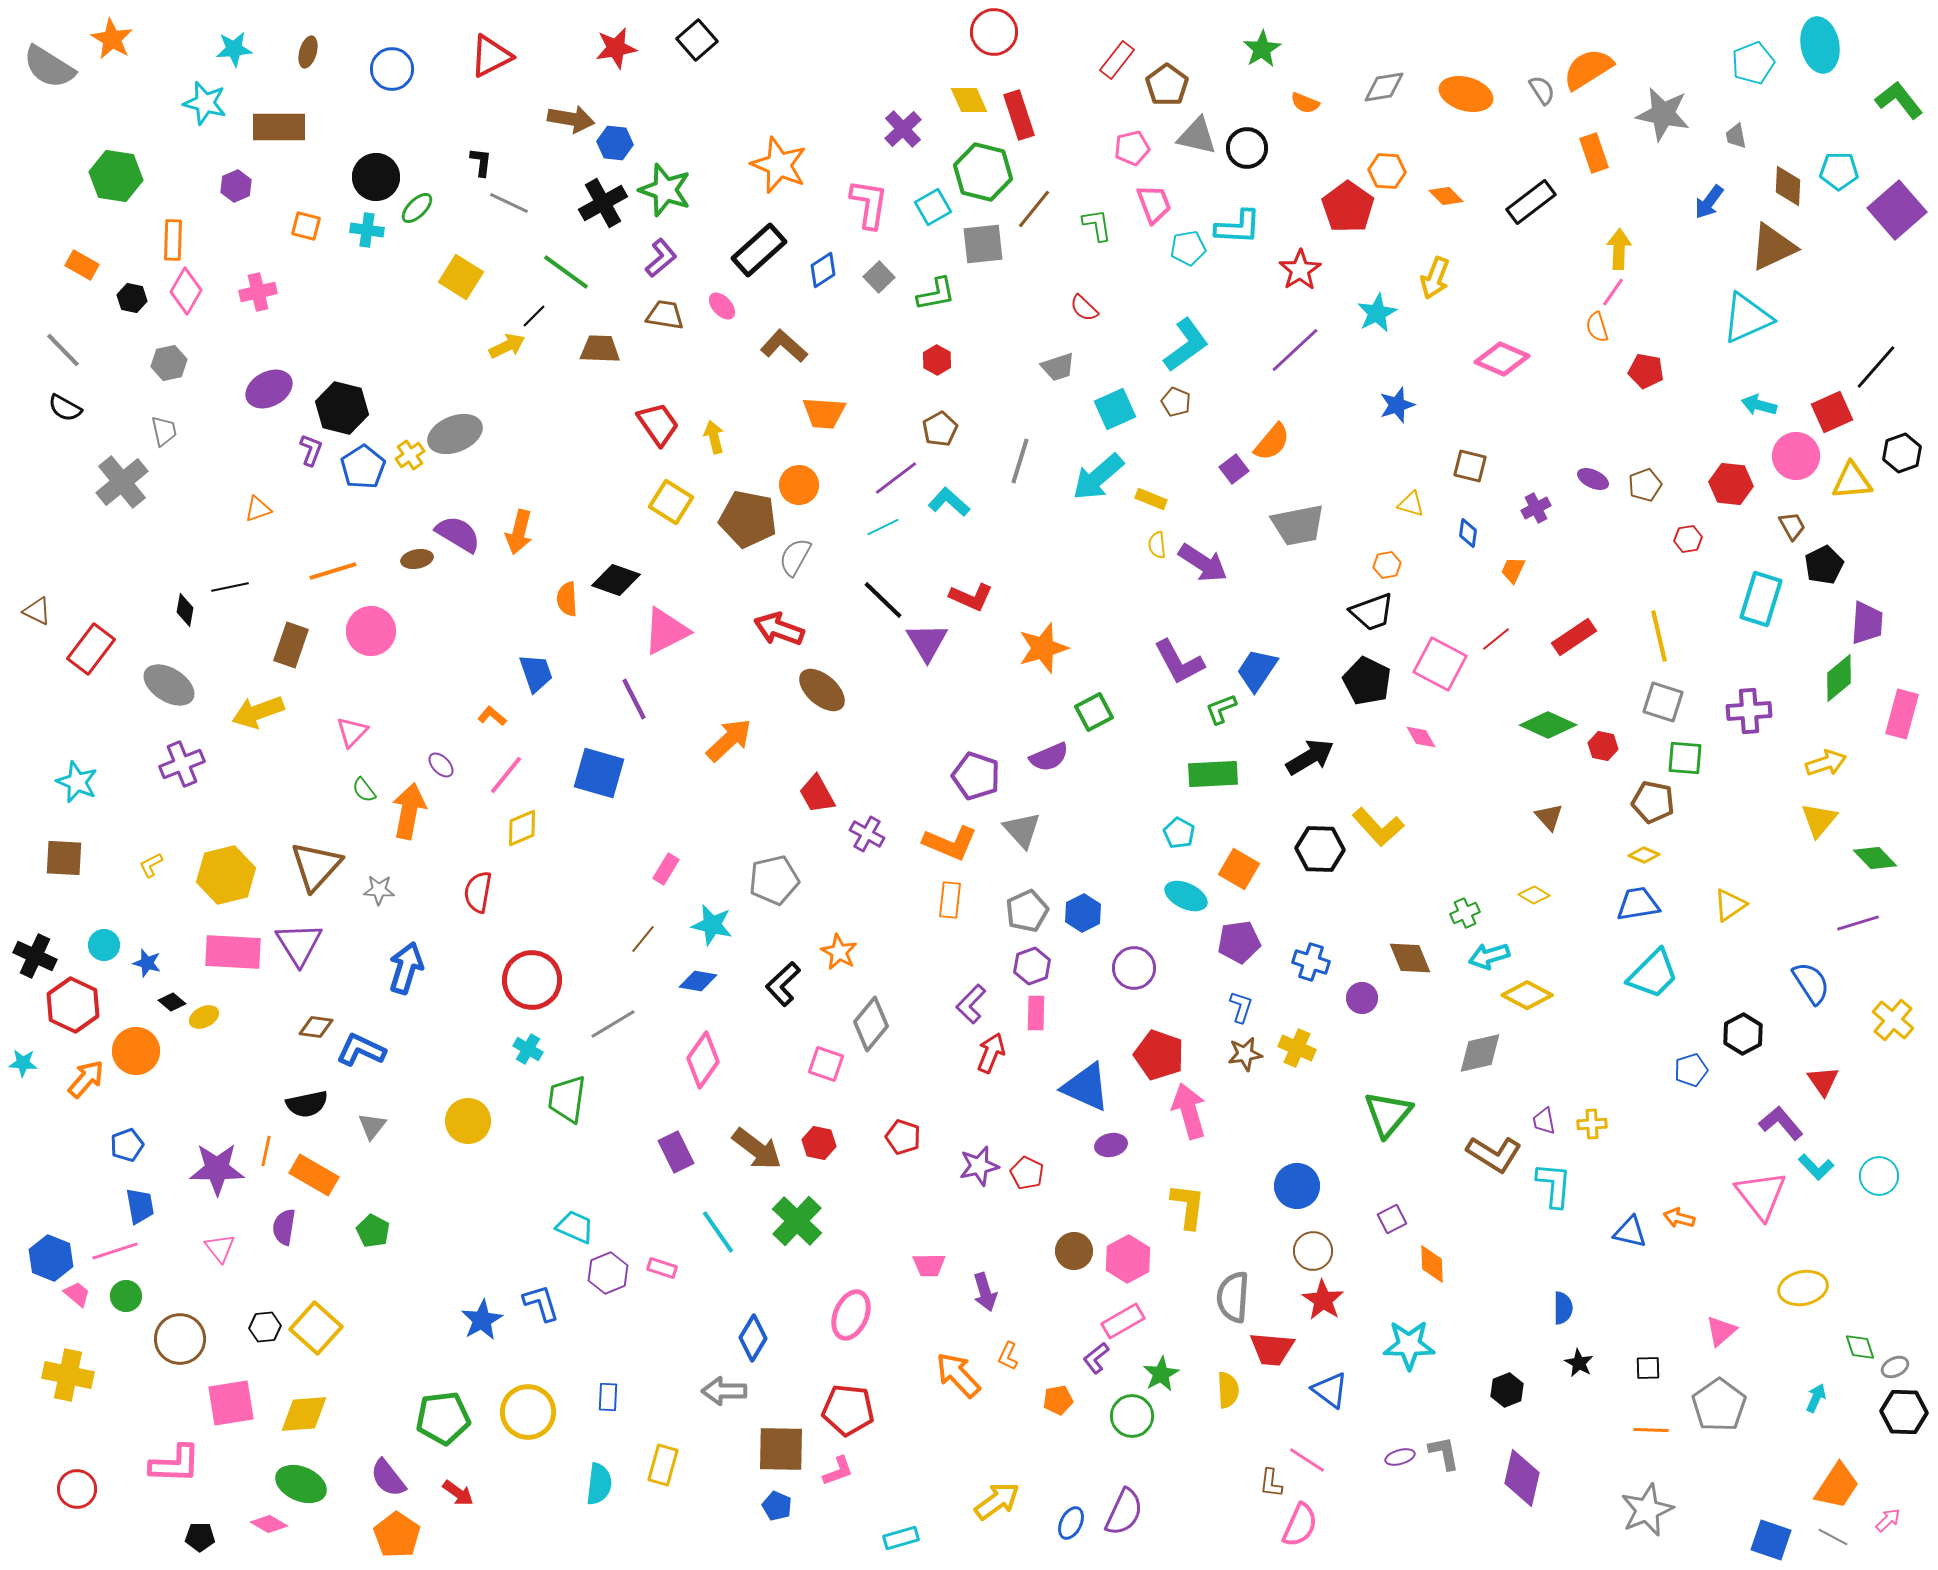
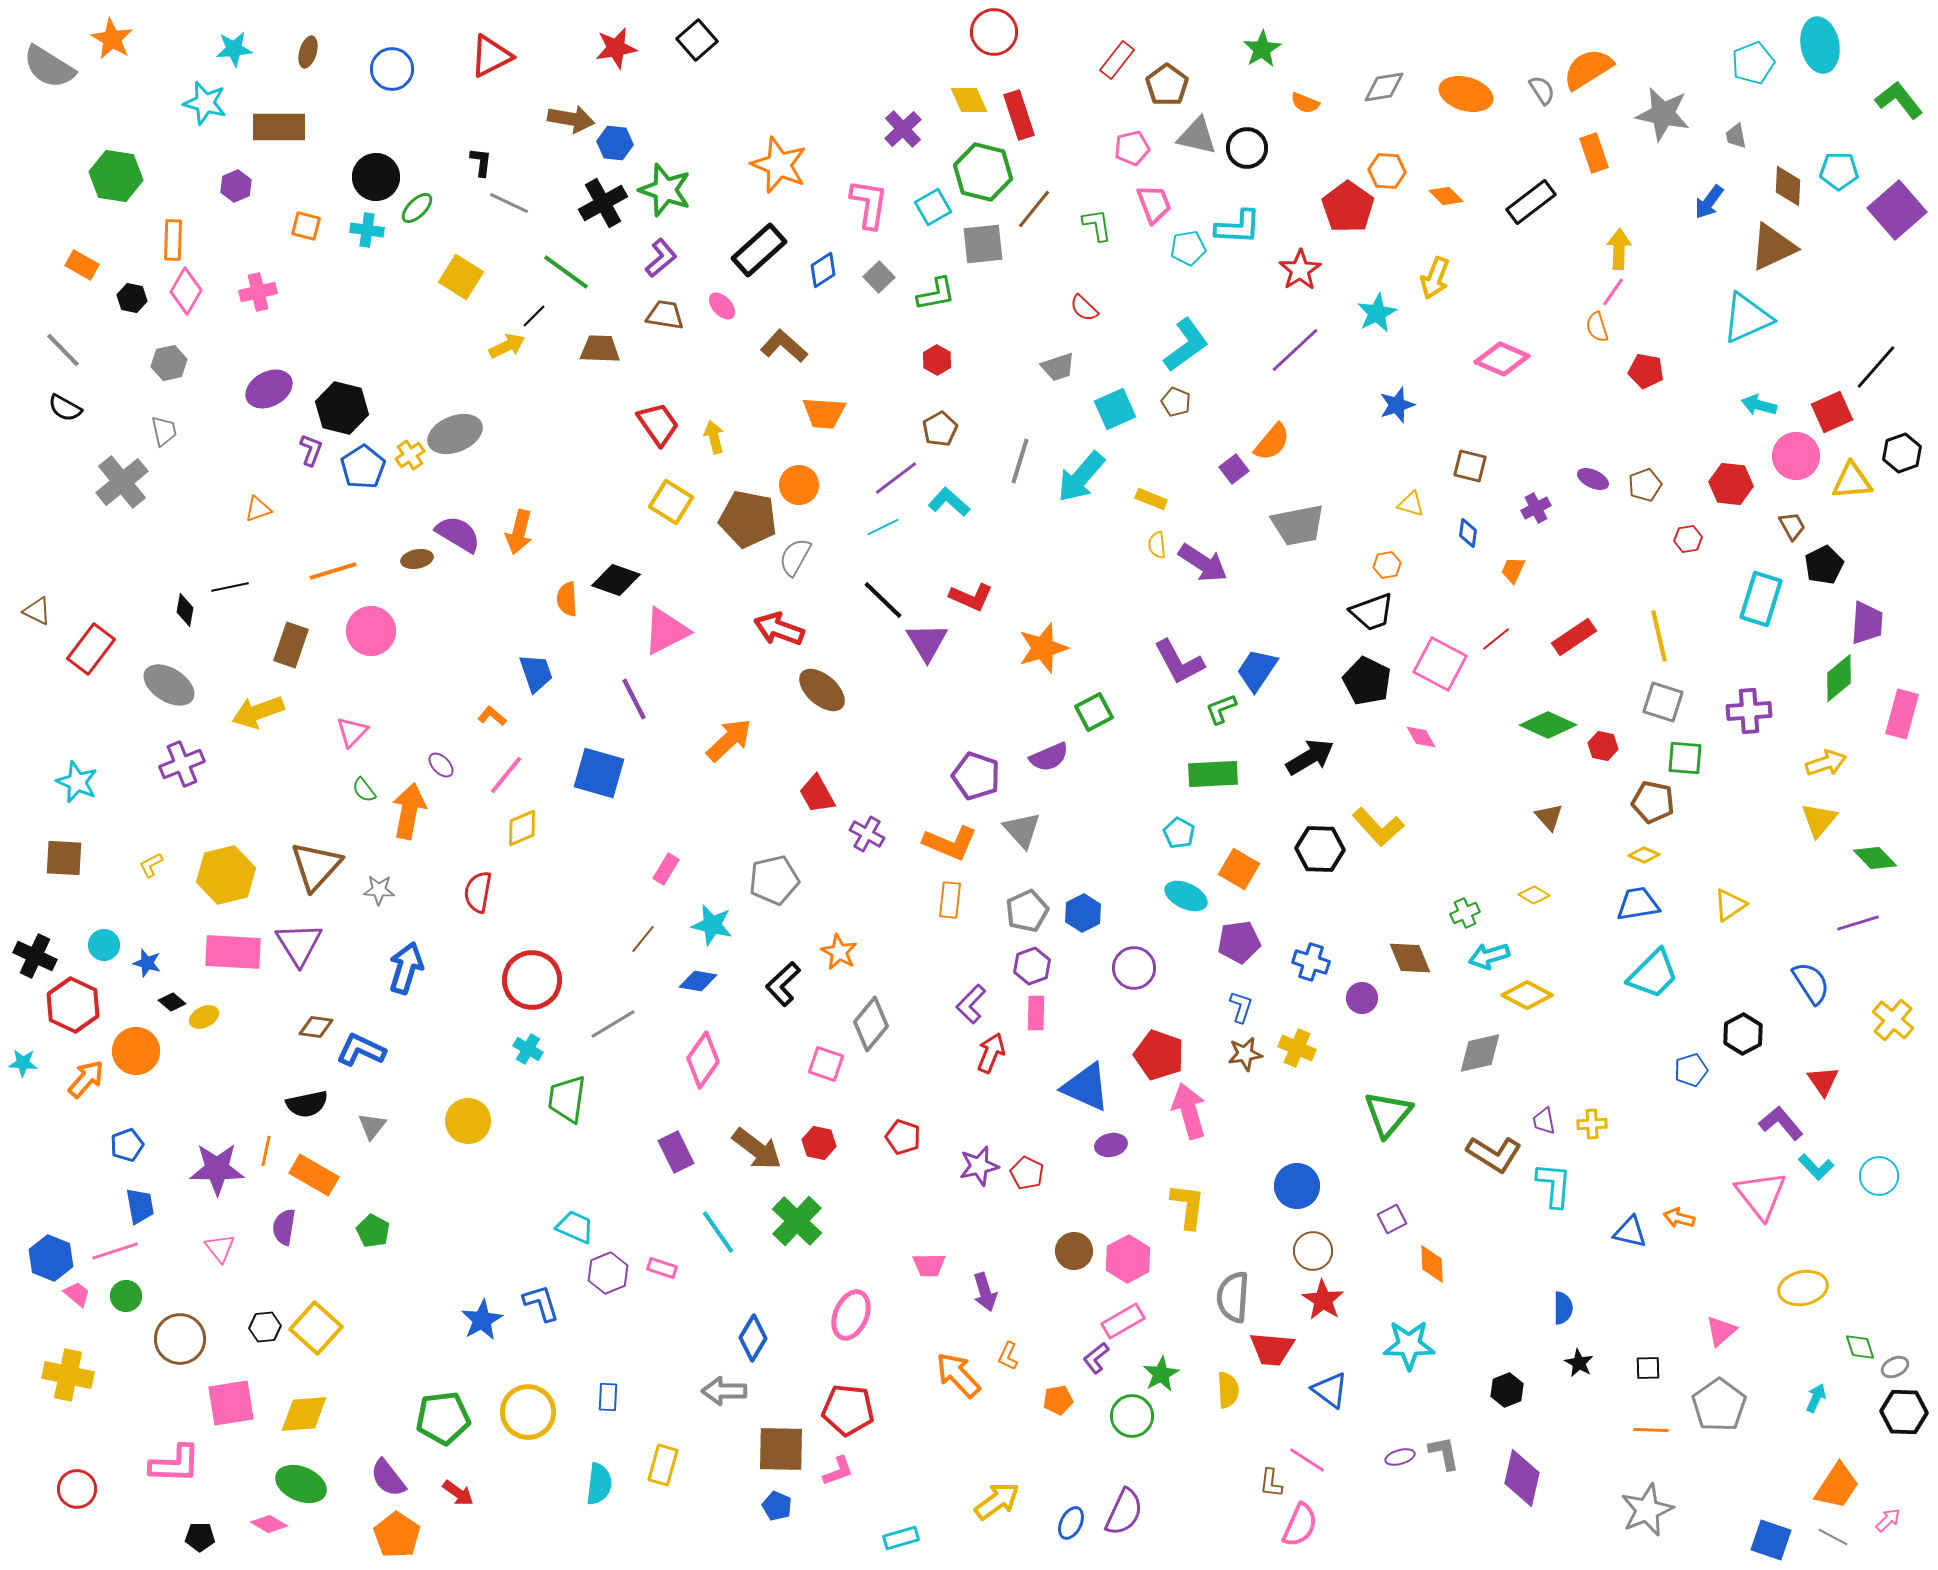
cyan arrow at (1098, 477): moved 17 px left; rotated 8 degrees counterclockwise
